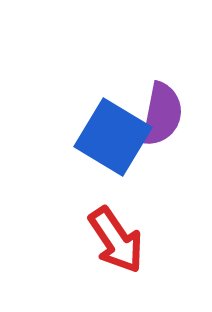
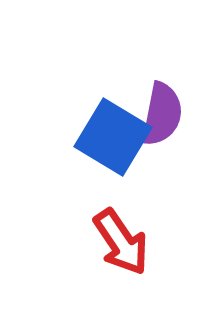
red arrow: moved 5 px right, 2 px down
